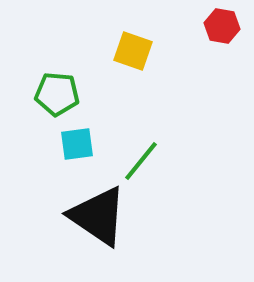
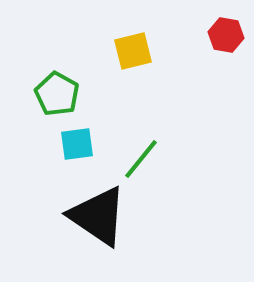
red hexagon: moved 4 px right, 9 px down
yellow square: rotated 33 degrees counterclockwise
green pentagon: rotated 24 degrees clockwise
green line: moved 2 px up
